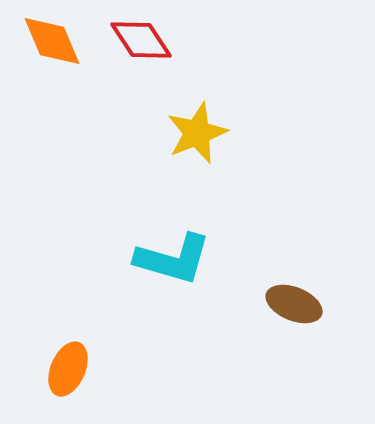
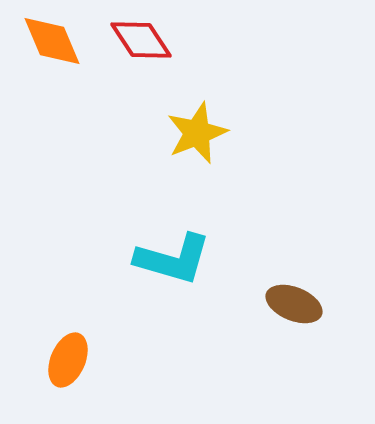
orange ellipse: moved 9 px up
